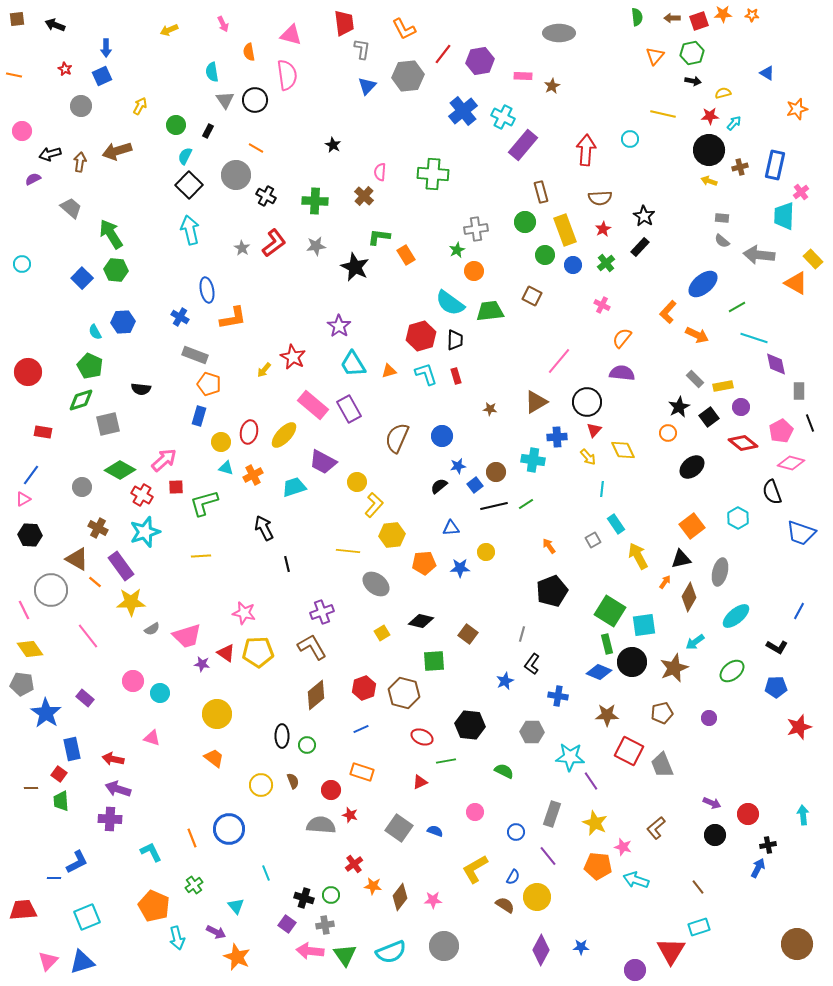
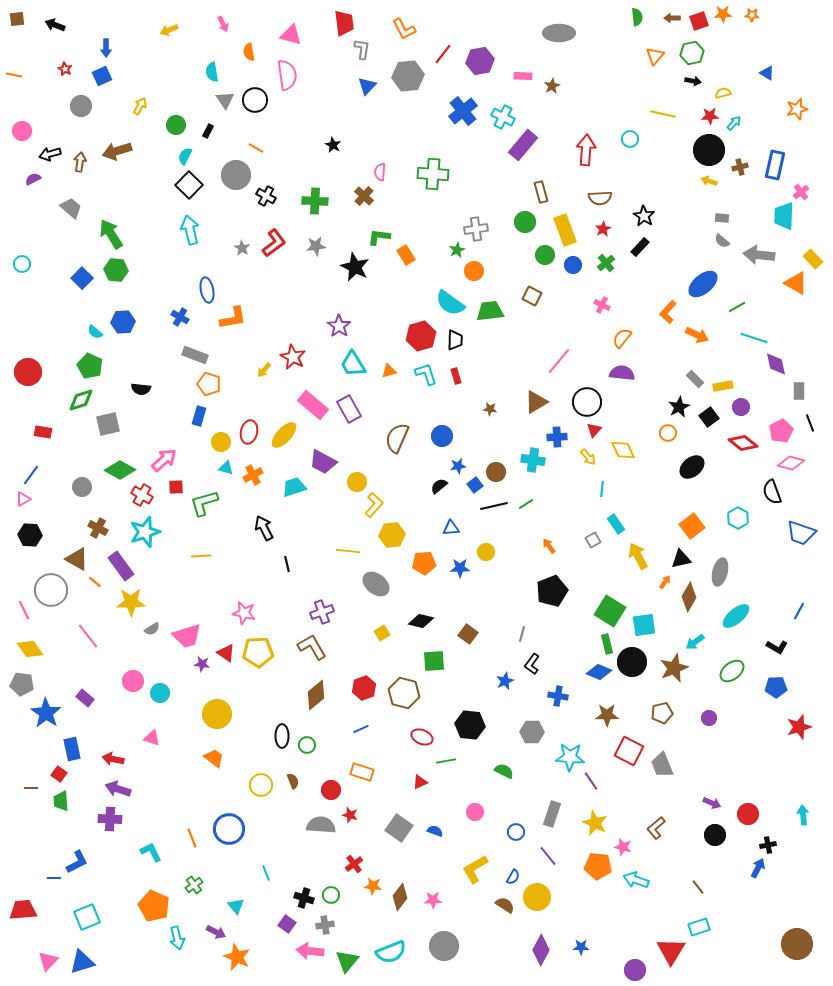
cyan semicircle at (95, 332): rotated 21 degrees counterclockwise
green triangle at (345, 955): moved 2 px right, 6 px down; rotated 15 degrees clockwise
